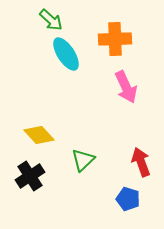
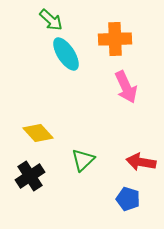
yellow diamond: moved 1 px left, 2 px up
red arrow: rotated 60 degrees counterclockwise
